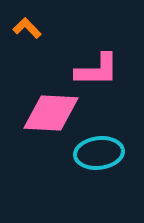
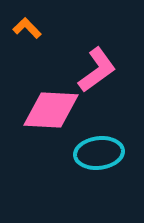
pink L-shape: rotated 36 degrees counterclockwise
pink diamond: moved 3 px up
